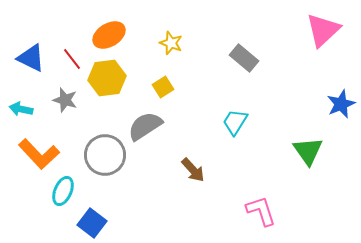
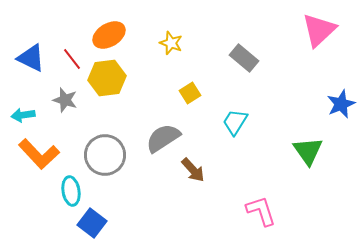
pink triangle: moved 4 px left
yellow square: moved 27 px right, 6 px down
cyan arrow: moved 2 px right, 6 px down; rotated 20 degrees counterclockwise
gray semicircle: moved 18 px right, 12 px down
cyan ellipse: moved 8 px right; rotated 32 degrees counterclockwise
